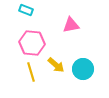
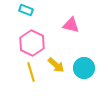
pink triangle: rotated 24 degrees clockwise
pink hexagon: rotated 20 degrees clockwise
cyan circle: moved 1 px right, 1 px up
